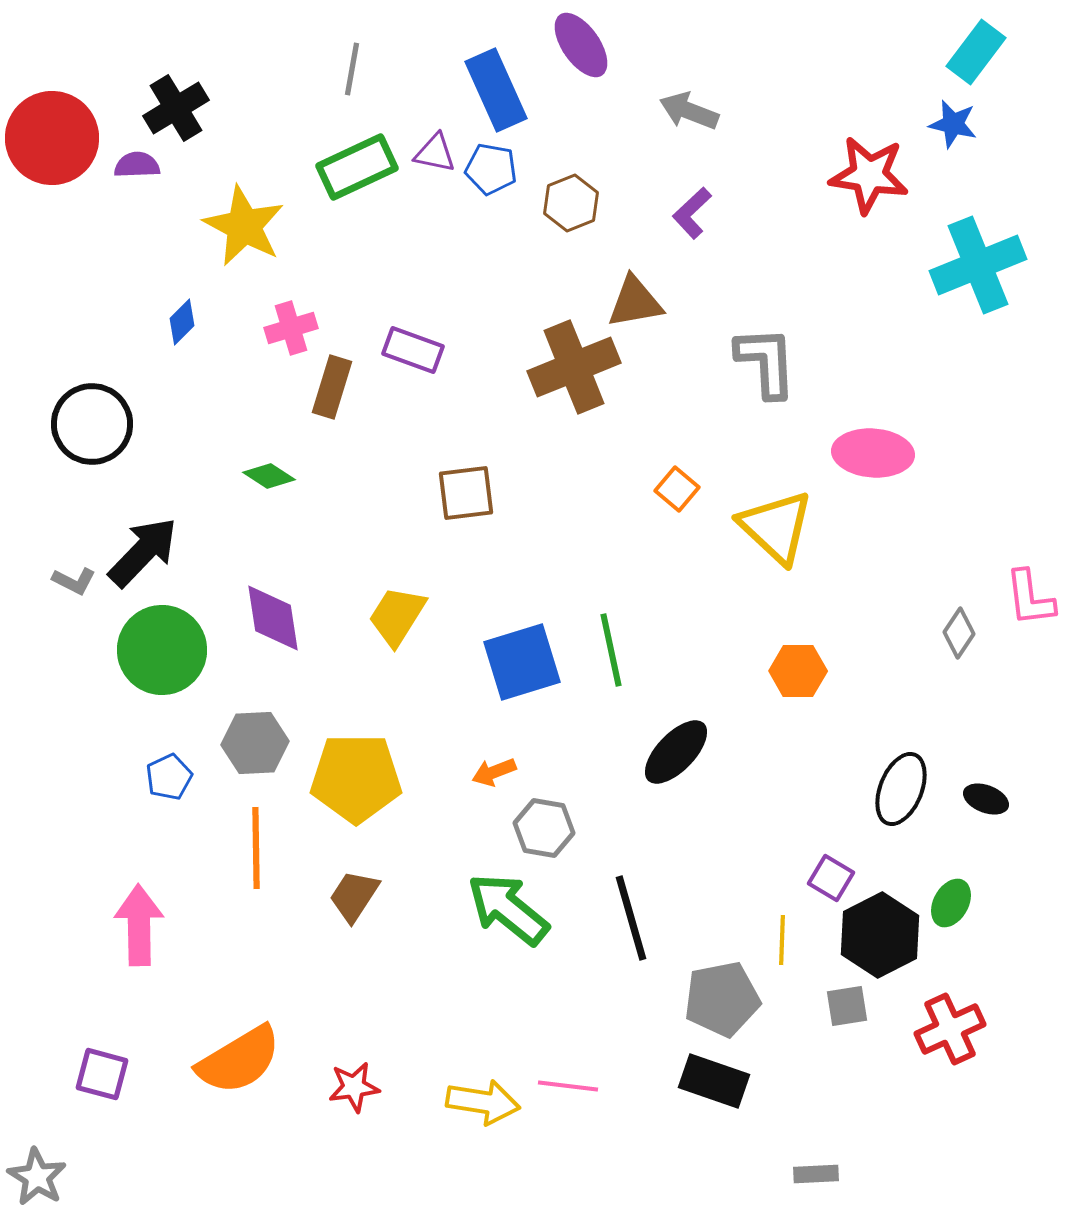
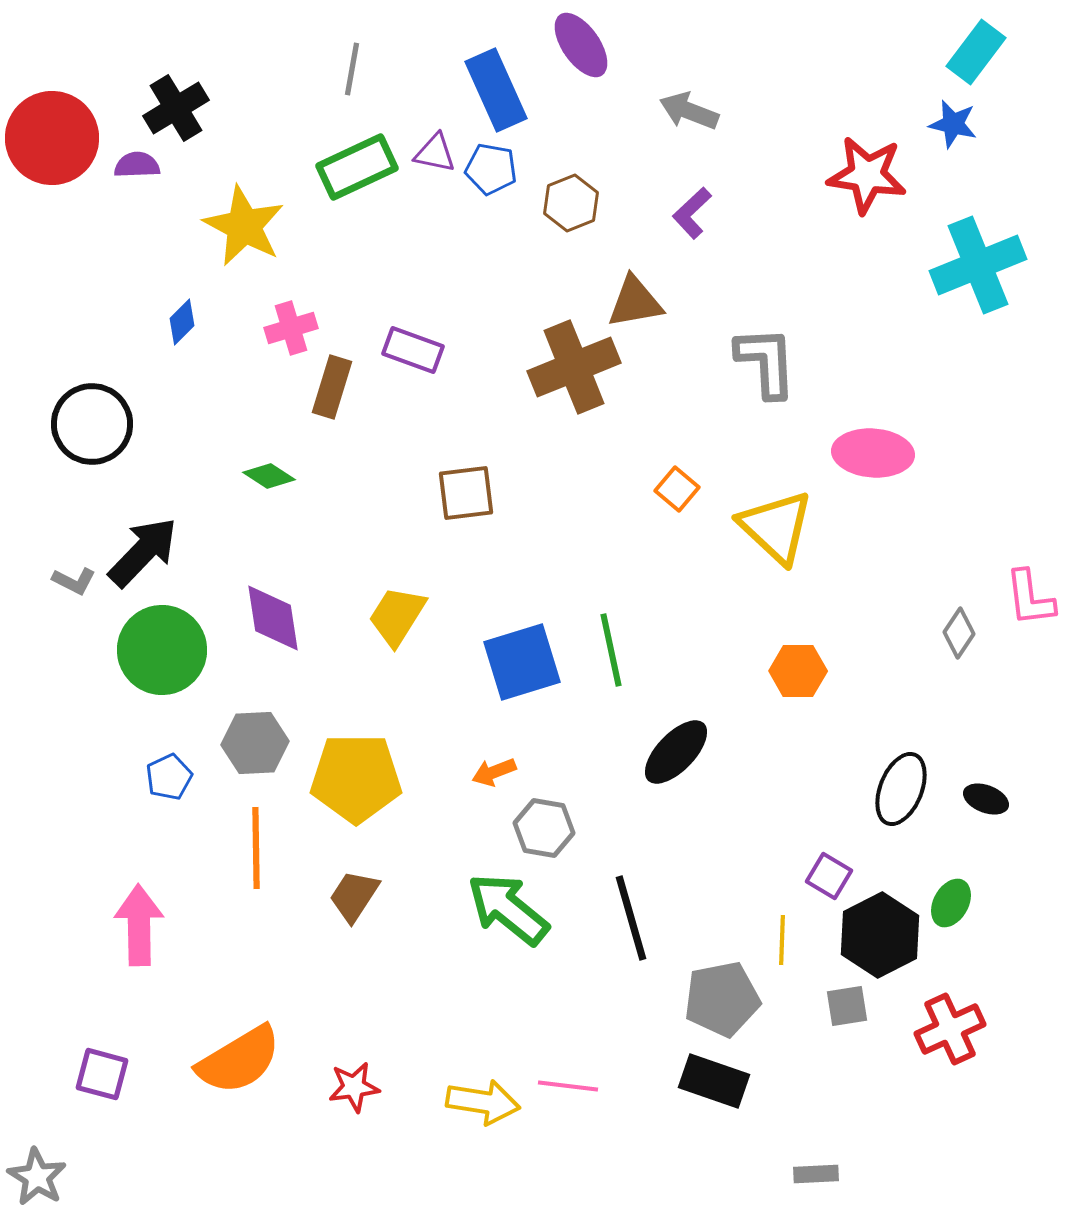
red star at (869, 175): moved 2 px left
purple square at (831, 878): moved 2 px left, 2 px up
